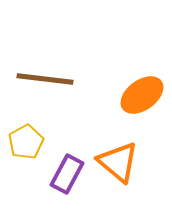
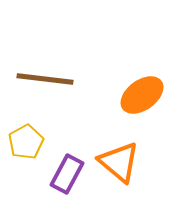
orange triangle: moved 1 px right
